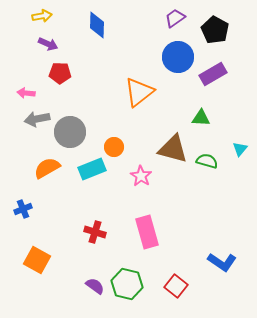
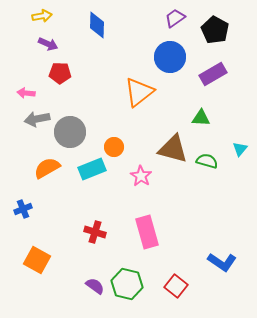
blue circle: moved 8 px left
